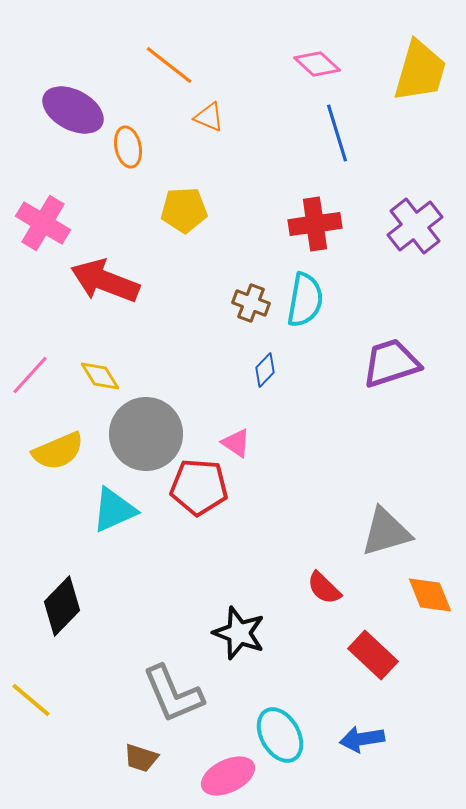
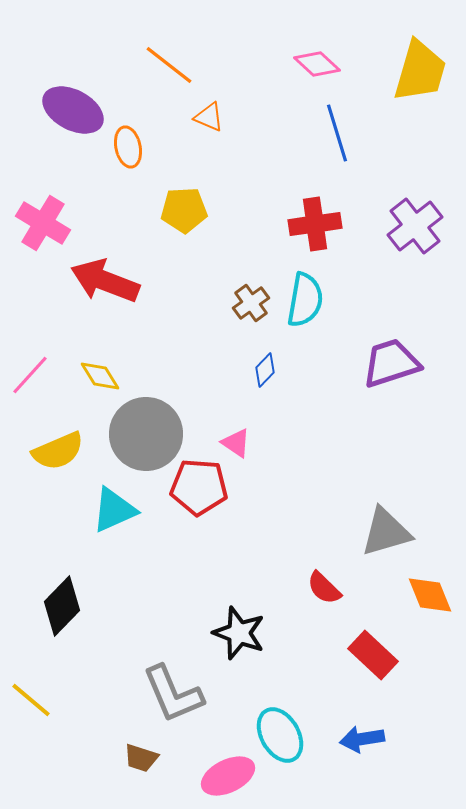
brown cross: rotated 33 degrees clockwise
